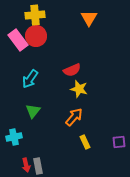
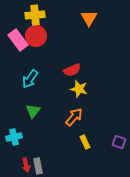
purple square: rotated 24 degrees clockwise
